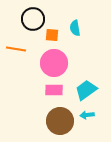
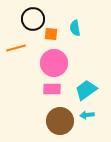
orange square: moved 1 px left, 1 px up
orange line: moved 1 px up; rotated 24 degrees counterclockwise
pink rectangle: moved 2 px left, 1 px up
